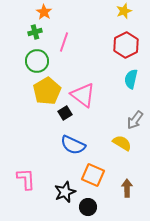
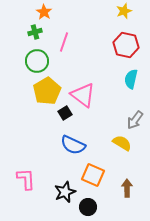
red hexagon: rotated 20 degrees counterclockwise
